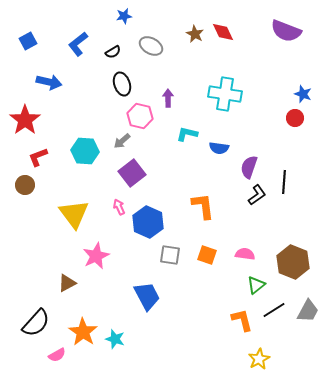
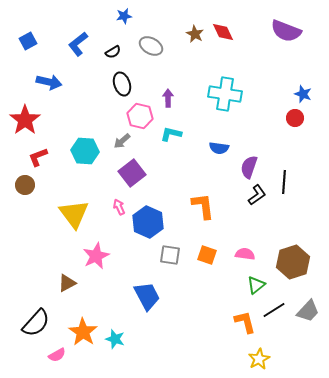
cyan L-shape at (187, 134): moved 16 px left
brown hexagon at (293, 262): rotated 20 degrees clockwise
gray trapezoid at (308, 311): rotated 15 degrees clockwise
orange L-shape at (242, 320): moved 3 px right, 2 px down
